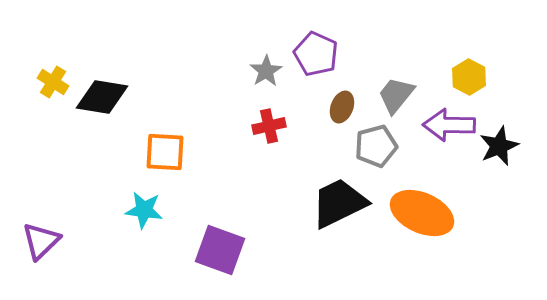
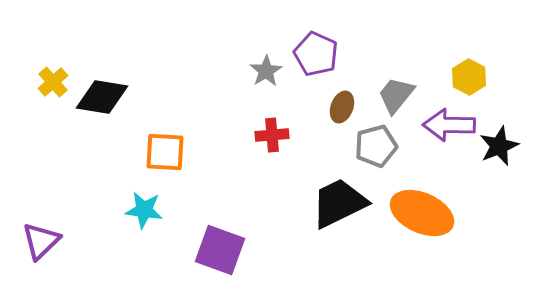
yellow cross: rotated 16 degrees clockwise
red cross: moved 3 px right, 9 px down; rotated 8 degrees clockwise
